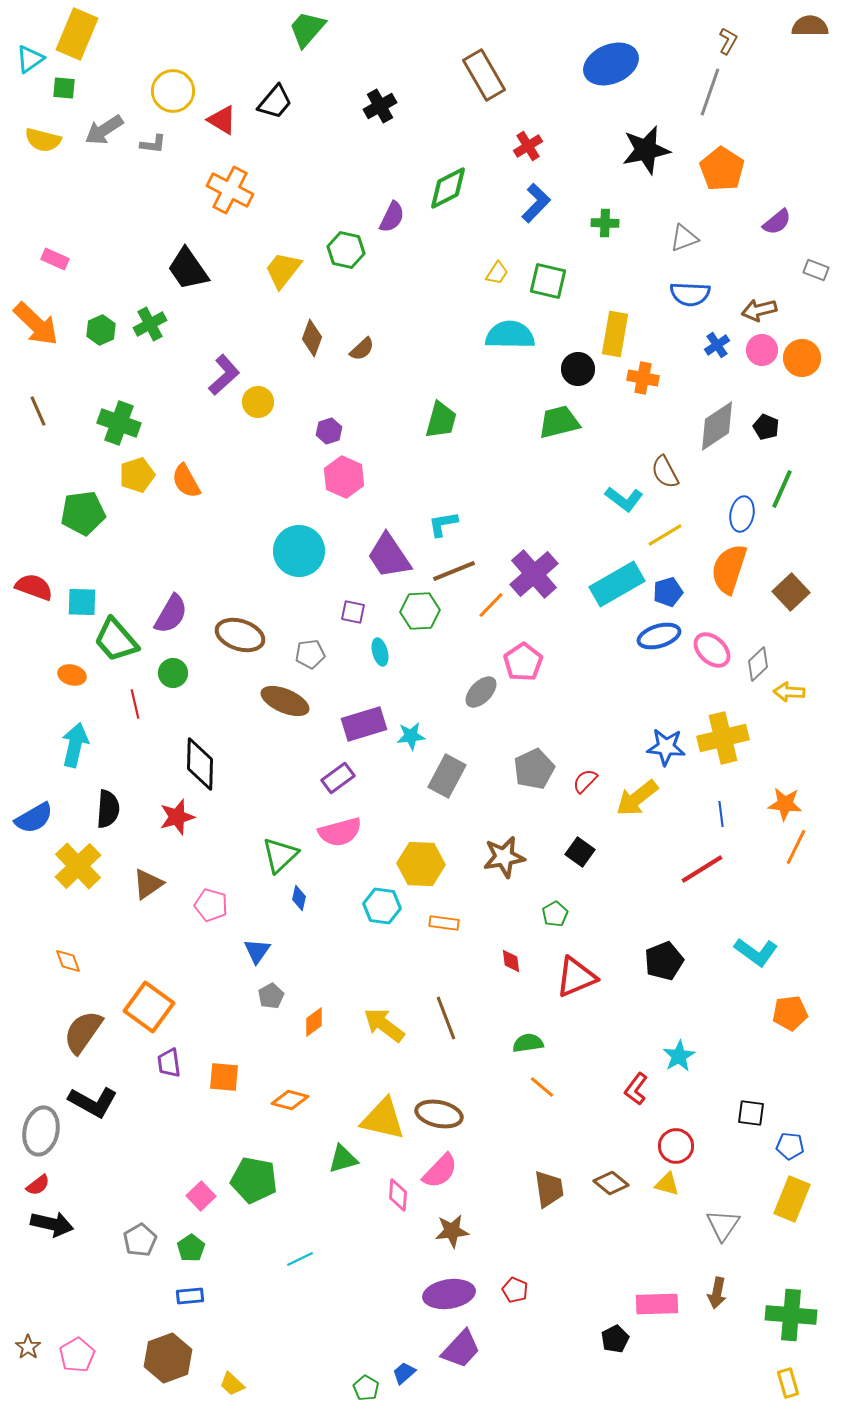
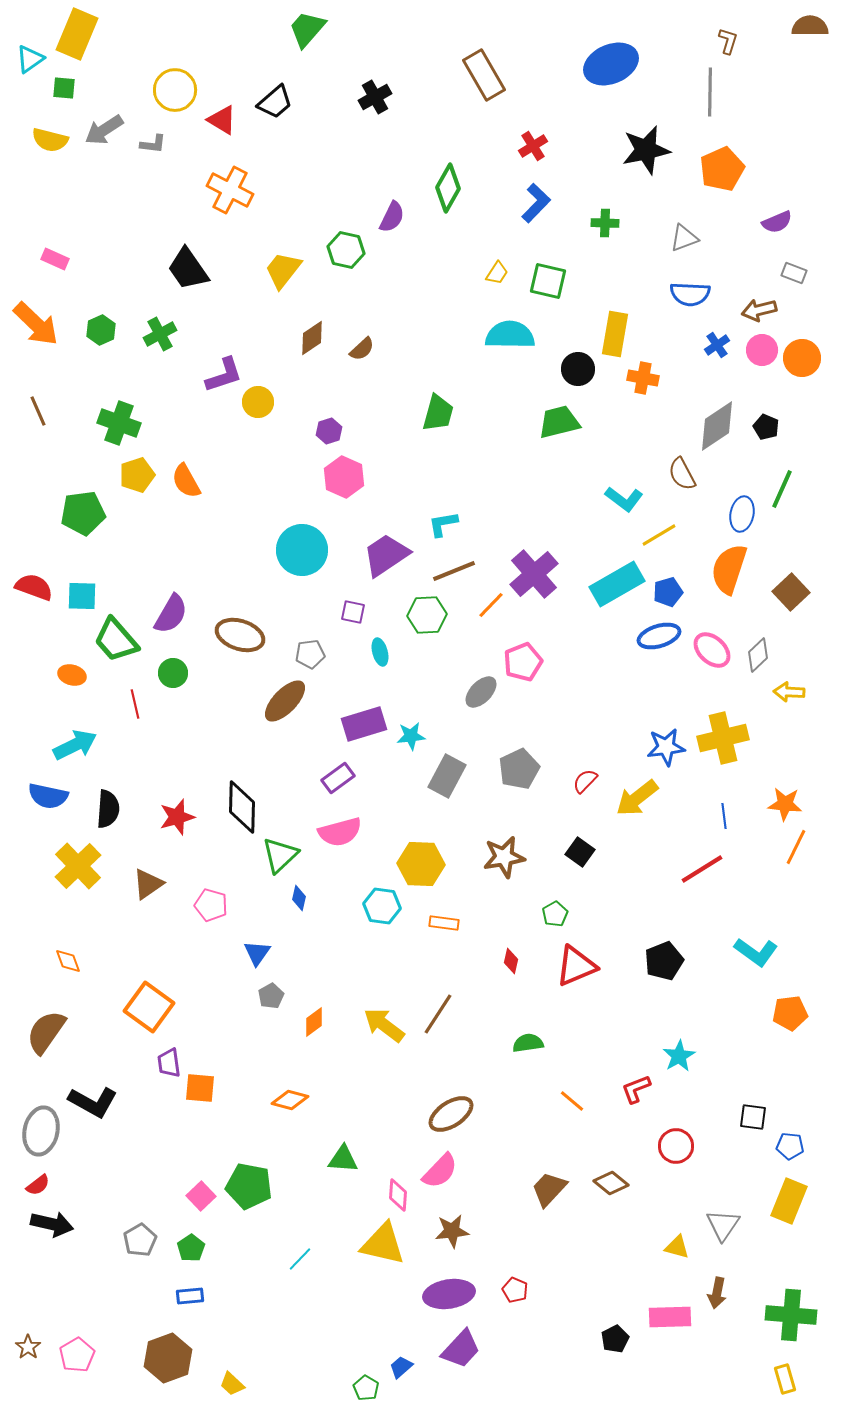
brown L-shape at (728, 41): rotated 12 degrees counterclockwise
yellow circle at (173, 91): moved 2 px right, 1 px up
gray line at (710, 92): rotated 18 degrees counterclockwise
black trapezoid at (275, 102): rotated 9 degrees clockwise
black cross at (380, 106): moved 5 px left, 9 px up
yellow semicircle at (43, 140): moved 7 px right
red cross at (528, 146): moved 5 px right
orange pentagon at (722, 169): rotated 15 degrees clockwise
green diamond at (448, 188): rotated 33 degrees counterclockwise
purple semicircle at (777, 222): rotated 16 degrees clockwise
gray rectangle at (816, 270): moved 22 px left, 3 px down
green cross at (150, 324): moved 10 px right, 10 px down
brown diamond at (312, 338): rotated 36 degrees clockwise
purple L-shape at (224, 375): rotated 24 degrees clockwise
green trapezoid at (441, 420): moved 3 px left, 7 px up
brown semicircle at (665, 472): moved 17 px right, 2 px down
yellow line at (665, 535): moved 6 px left
cyan circle at (299, 551): moved 3 px right, 1 px up
purple trapezoid at (389, 556): moved 3 px left, 1 px up; rotated 90 degrees clockwise
cyan square at (82, 602): moved 6 px up
green hexagon at (420, 611): moved 7 px right, 4 px down
pink pentagon at (523, 662): rotated 12 degrees clockwise
gray diamond at (758, 664): moved 9 px up
brown ellipse at (285, 701): rotated 69 degrees counterclockwise
cyan arrow at (75, 745): rotated 51 degrees clockwise
blue star at (666, 747): rotated 12 degrees counterclockwise
black diamond at (200, 764): moved 42 px right, 43 px down
gray pentagon at (534, 769): moved 15 px left
blue line at (721, 814): moved 3 px right, 2 px down
blue semicircle at (34, 818): moved 14 px right, 22 px up; rotated 42 degrees clockwise
blue triangle at (257, 951): moved 2 px down
red diamond at (511, 961): rotated 20 degrees clockwise
red triangle at (576, 977): moved 11 px up
brown line at (446, 1018): moved 8 px left, 4 px up; rotated 54 degrees clockwise
brown semicircle at (83, 1032): moved 37 px left
orange square at (224, 1077): moved 24 px left, 11 px down
orange line at (542, 1087): moved 30 px right, 14 px down
red L-shape at (636, 1089): rotated 32 degrees clockwise
black square at (751, 1113): moved 2 px right, 4 px down
brown ellipse at (439, 1114): moved 12 px right; rotated 45 degrees counterclockwise
yellow triangle at (383, 1119): moved 125 px down
green triangle at (343, 1159): rotated 20 degrees clockwise
green pentagon at (254, 1180): moved 5 px left, 6 px down
yellow triangle at (667, 1184): moved 10 px right, 63 px down
brown trapezoid at (549, 1189): rotated 129 degrees counterclockwise
yellow rectangle at (792, 1199): moved 3 px left, 2 px down
cyan line at (300, 1259): rotated 20 degrees counterclockwise
pink rectangle at (657, 1304): moved 13 px right, 13 px down
blue trapezoid at (404, 1373): moved 3 px left, 6 px up
yellow rectangle at (788, 1383): moved 3 px left, 4 px up
